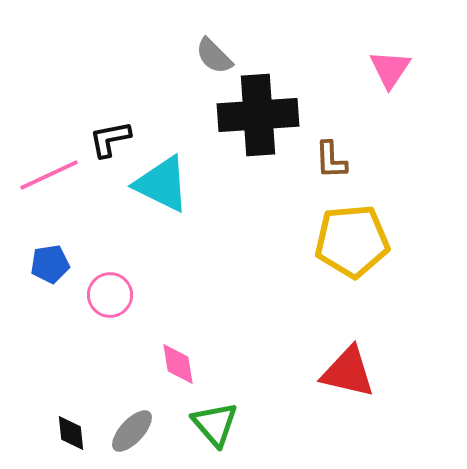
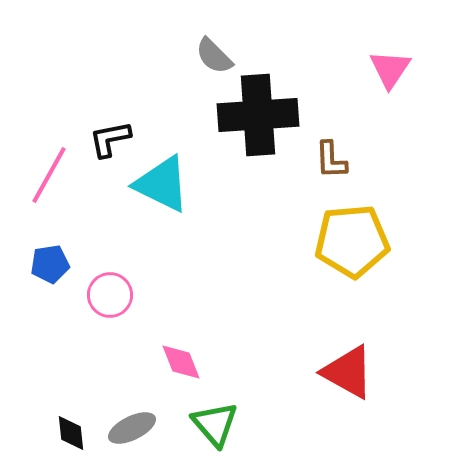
pink line: rotated 36 degrees counterclockwise
pink diamond: moved 3 px right, 2 px up; rotated 12 degrees counterclockwise
red triangle: rotated 16 degrees clockwise
gray ellipse: moved 3 px up; rotated 21 degrees clockwise
